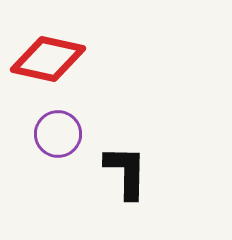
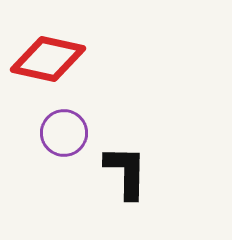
purple circle: moved 6 px right, 1 px up
